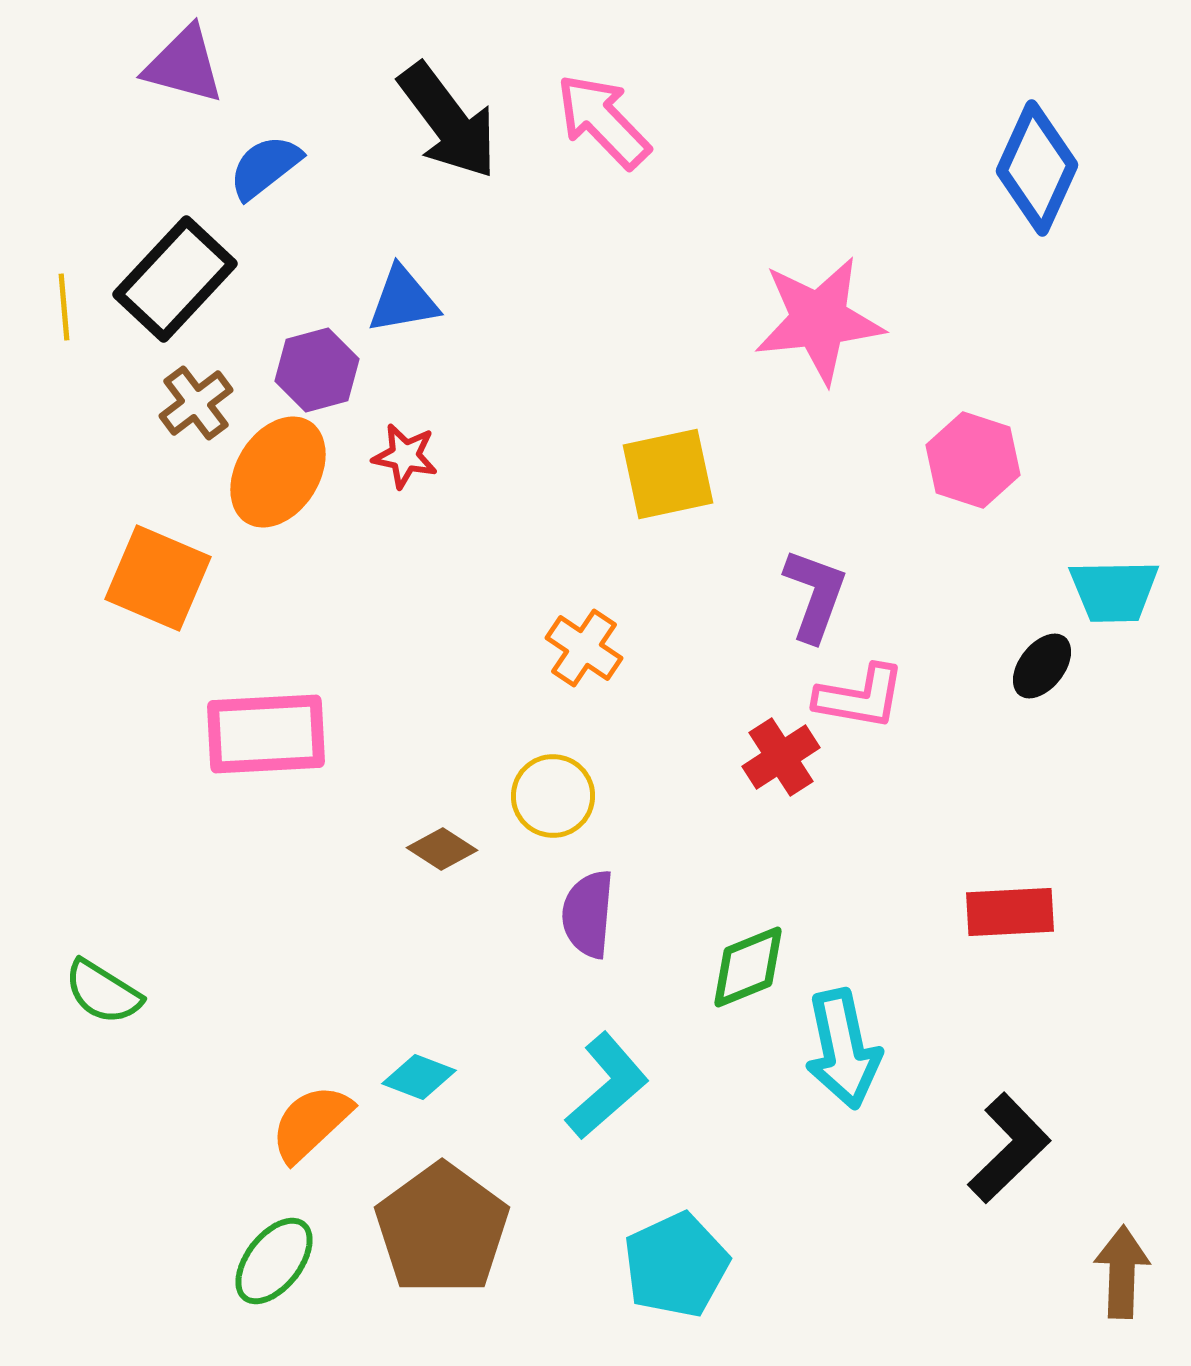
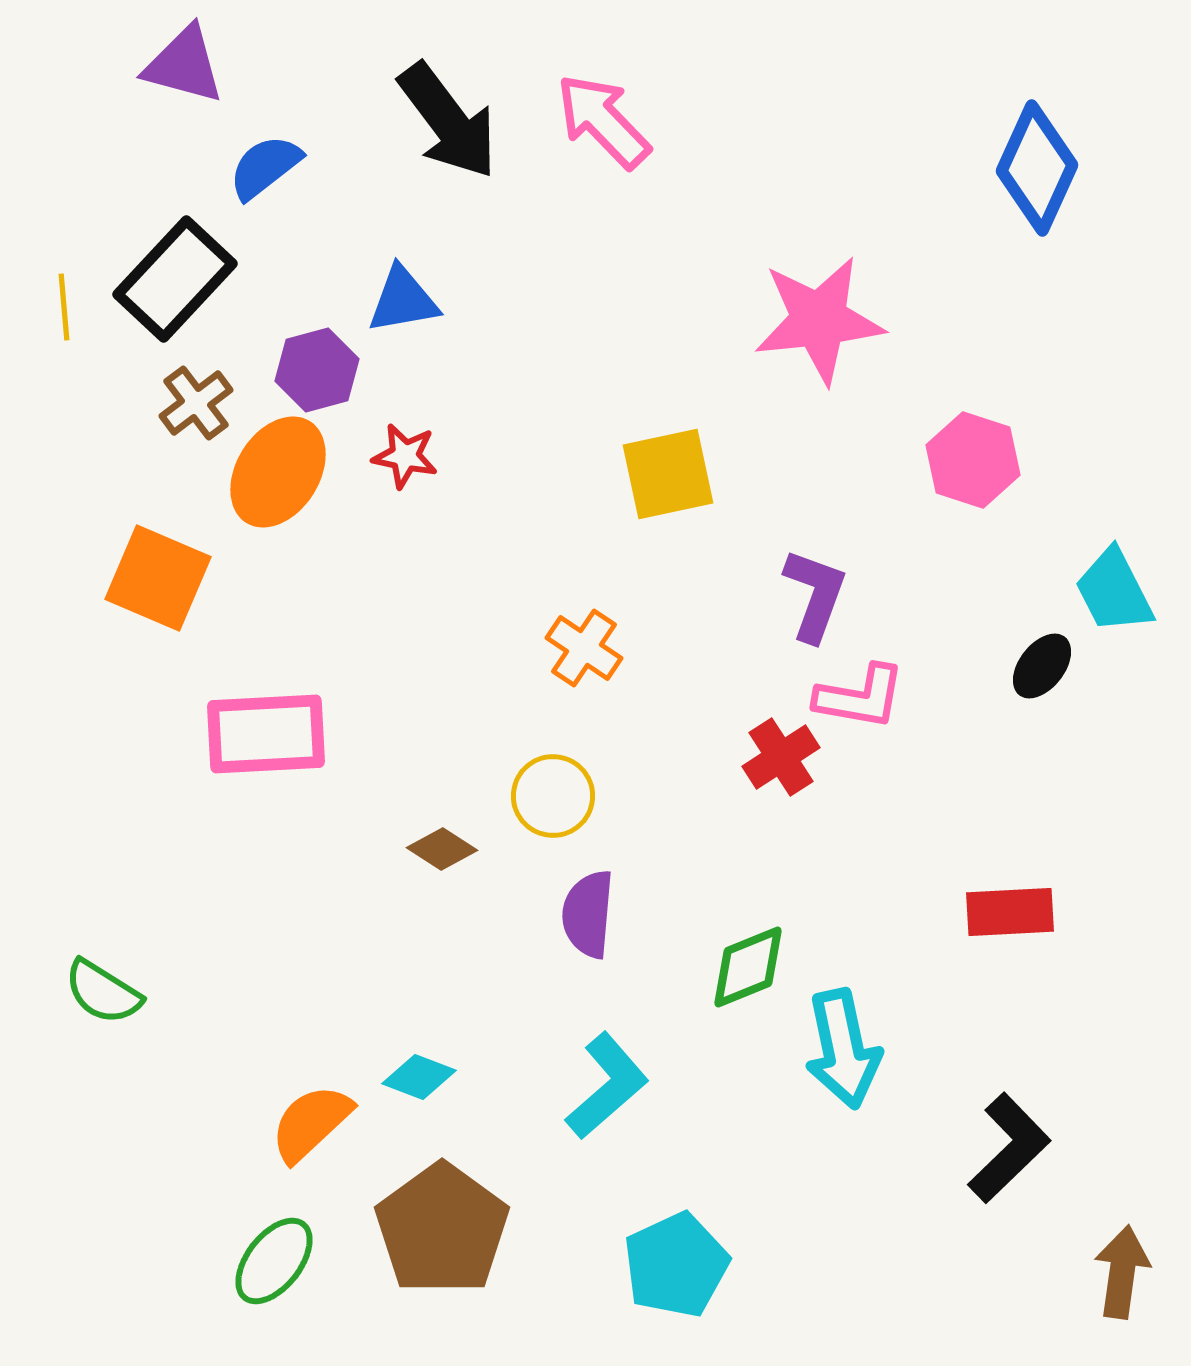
cyan trapezoid: rotated 64 degrees clockwise
brown arrow: rotated 6 degrees clockwise
